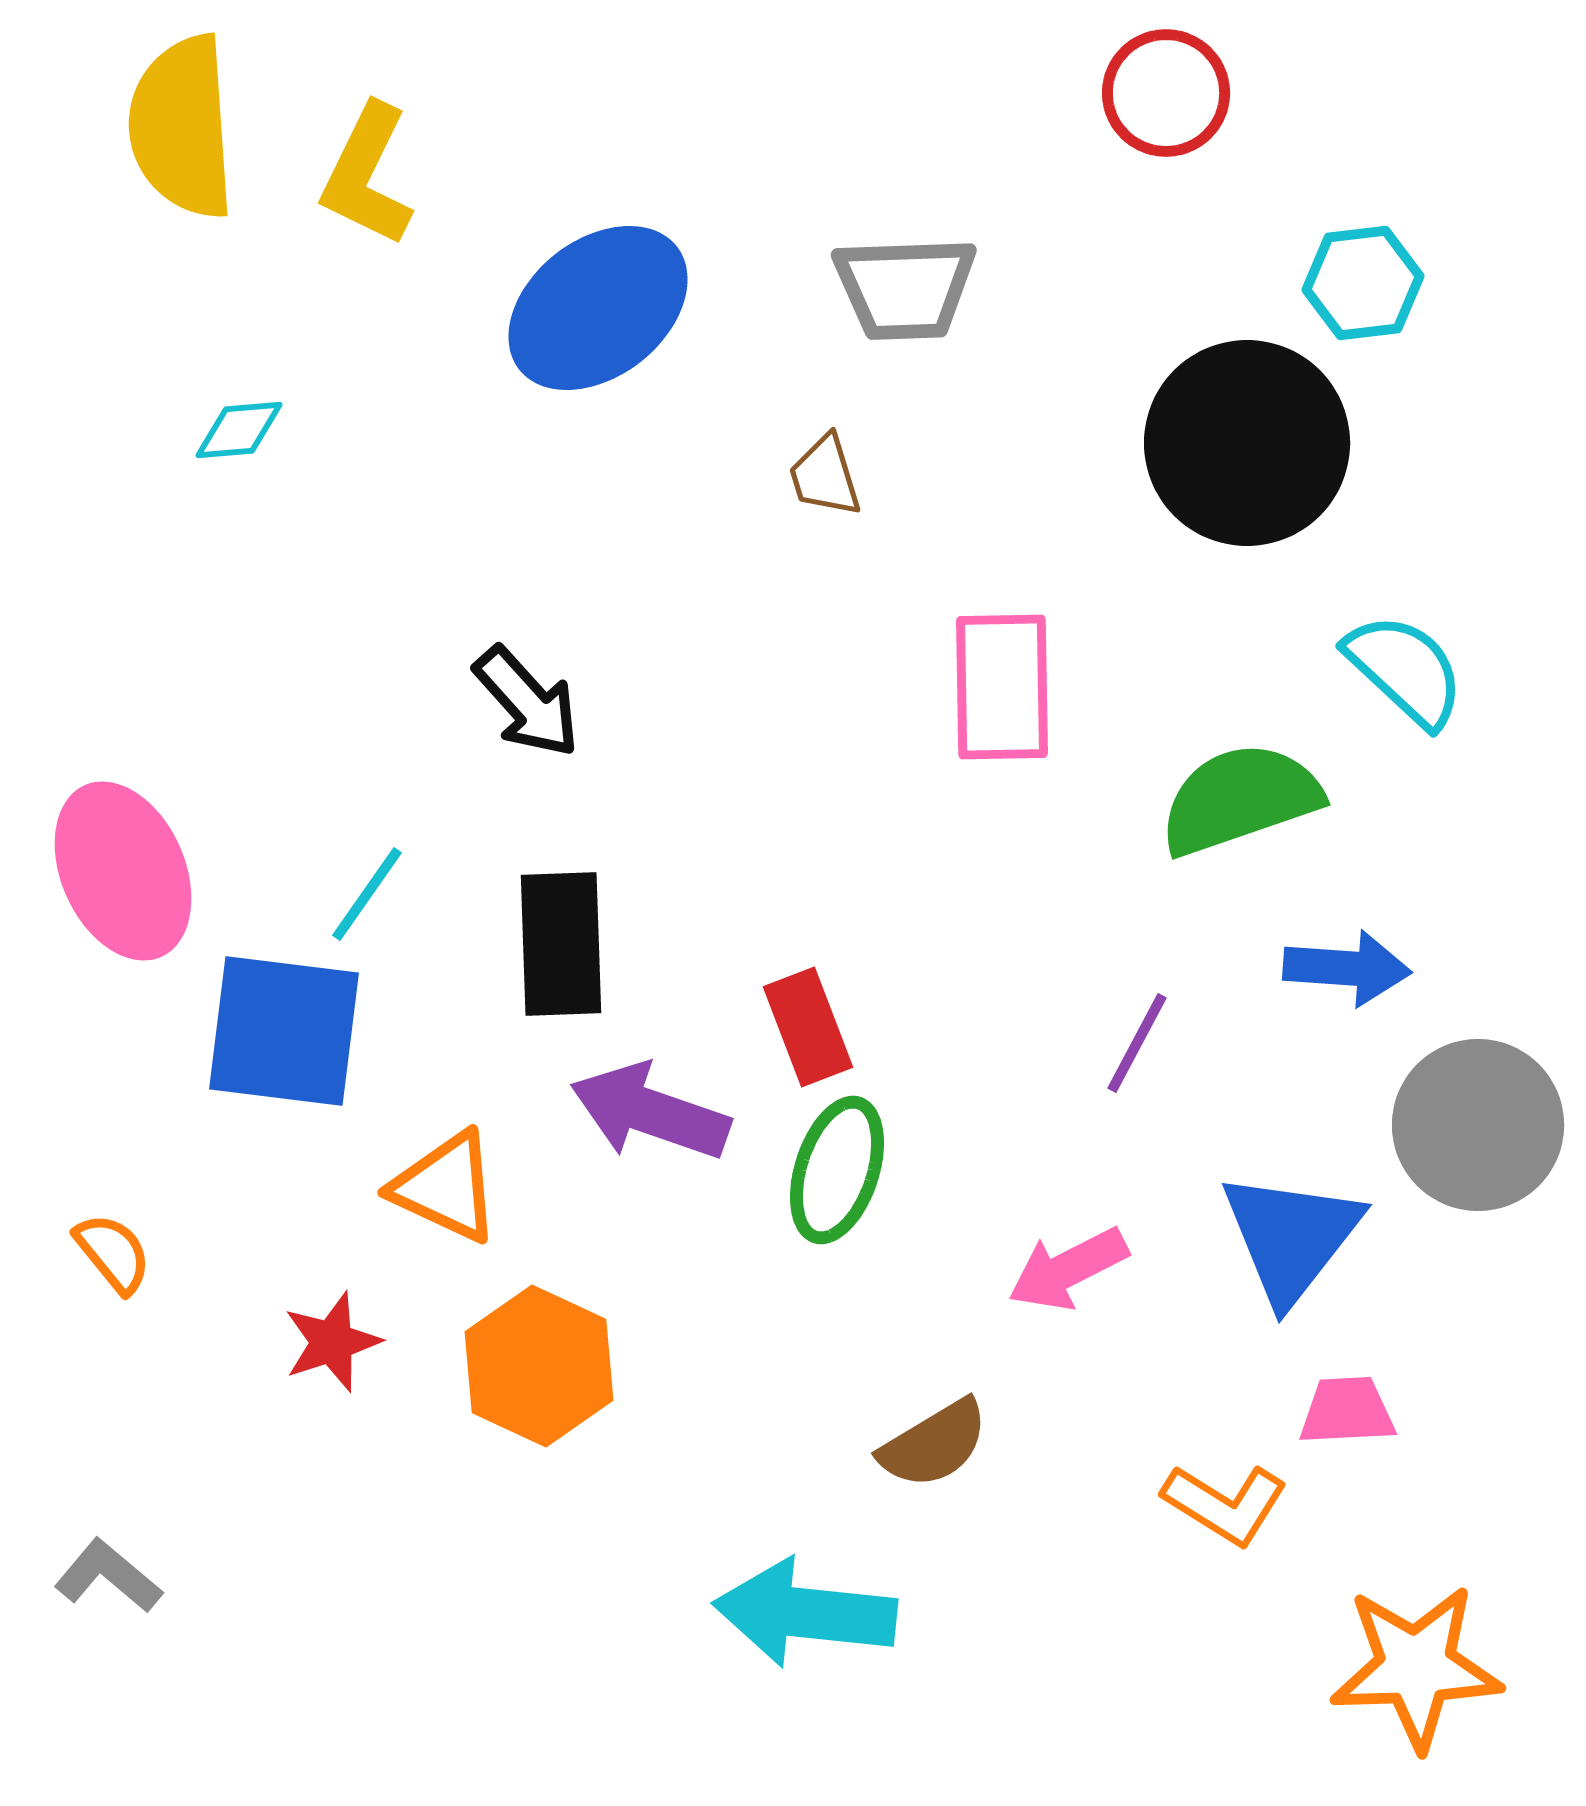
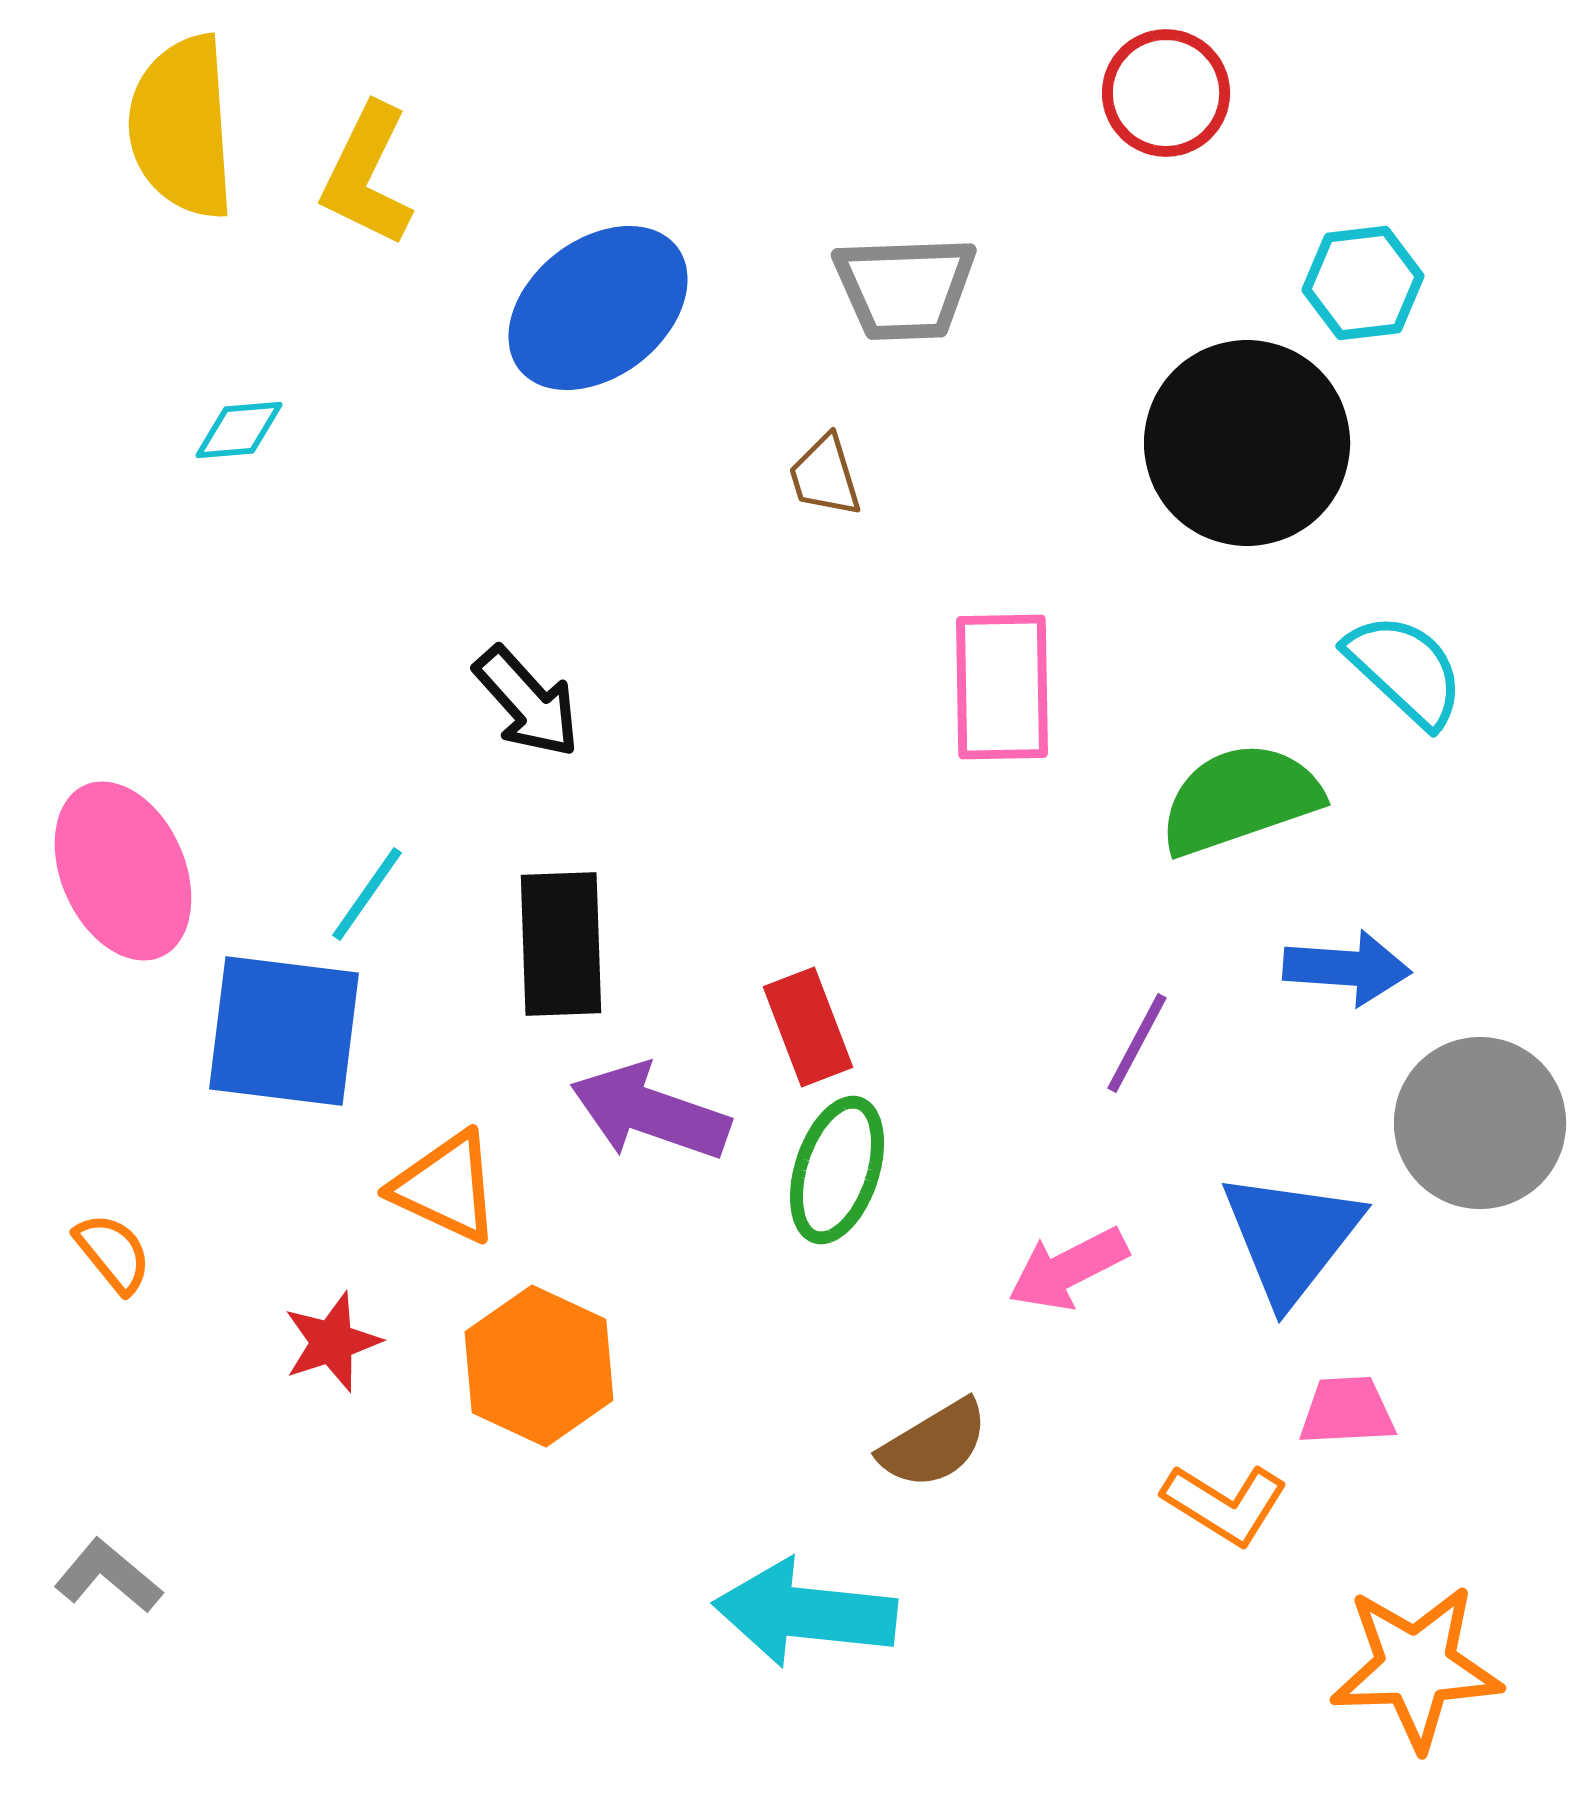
gray circle: moved 2 px right, 2 px up
